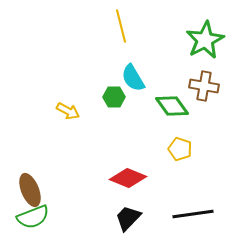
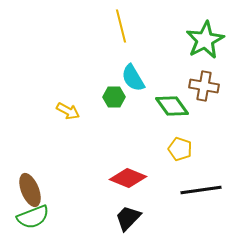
black line: moved 8 px right, 24 px up
